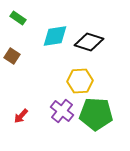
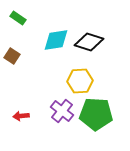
cyan diamond: moved 1 px right, 4 px down
red arrow: rotated 42 degrees clockwise
